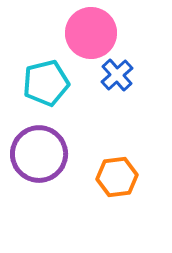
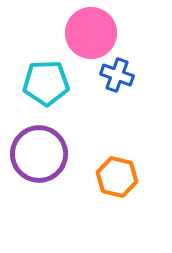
blue cross: rotated 28 degrees counterclockwise
cyan pentagon: rotated 12 degrees clockwise
orange hexagon: rotated 21 degrees clockwise
